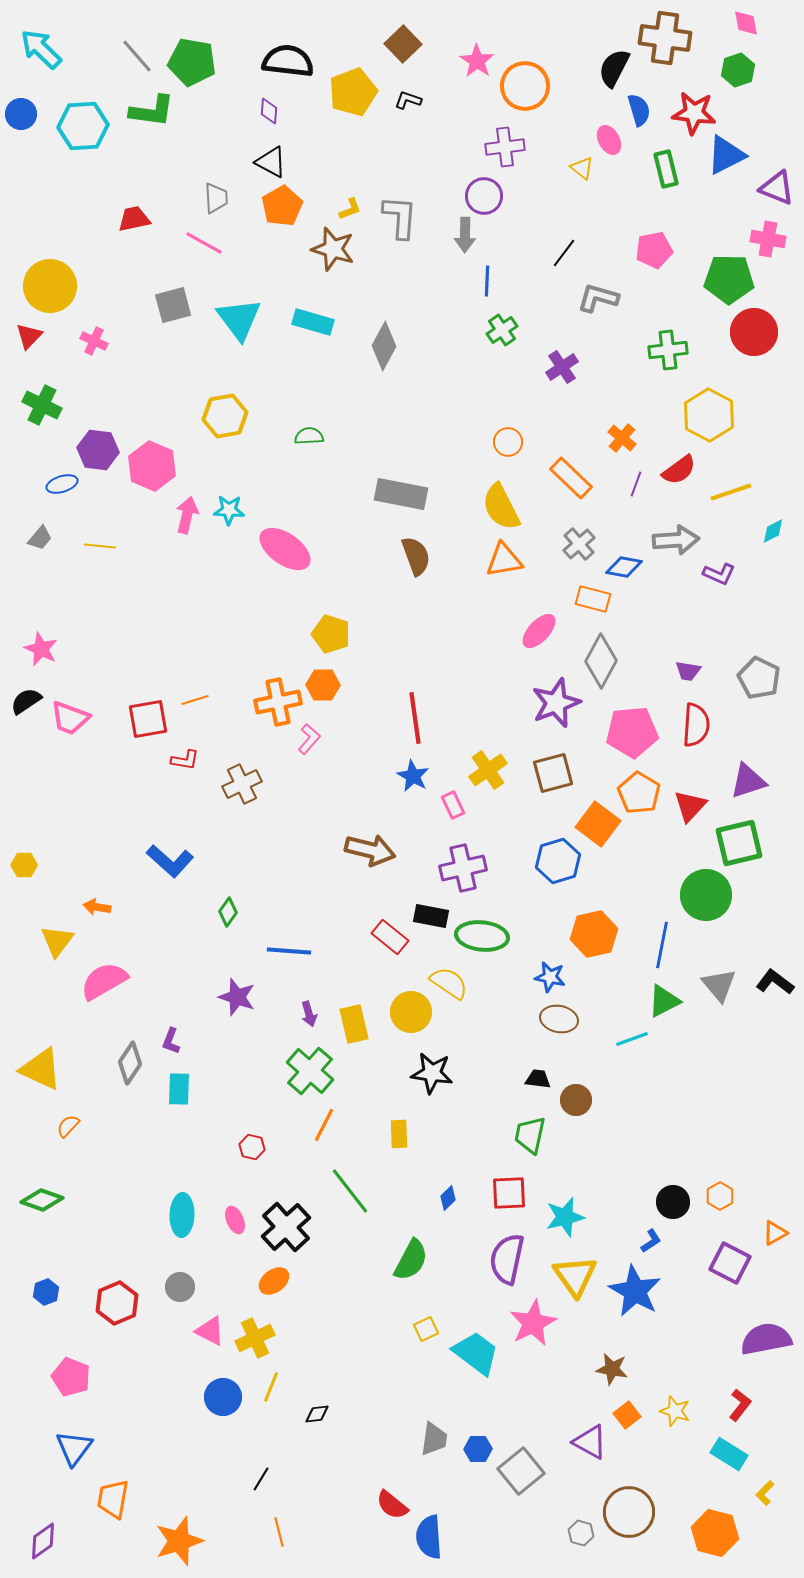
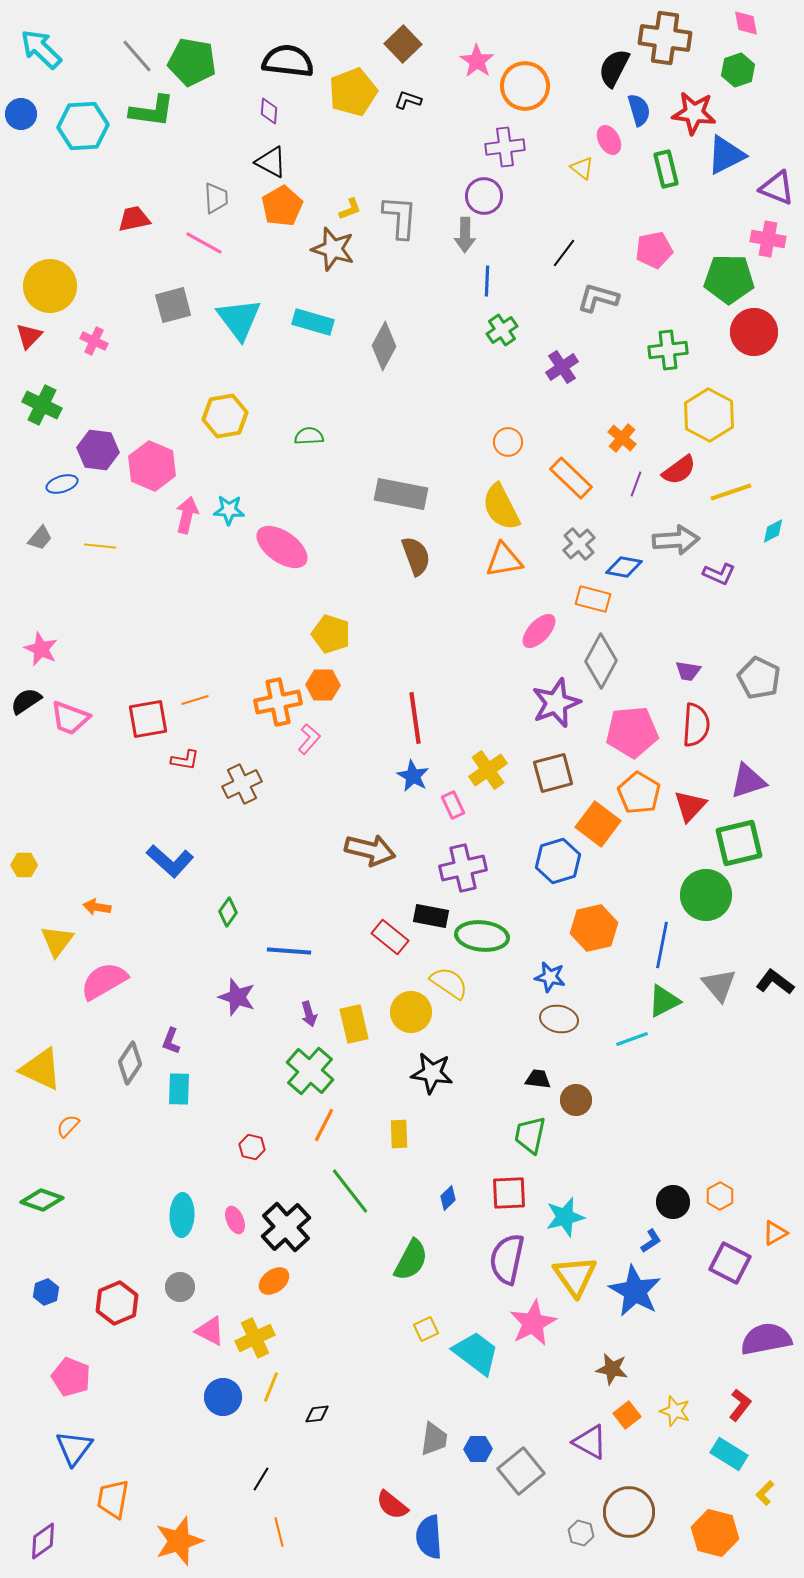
pink ellipse at (285, 549): moved 3 px left, 2 px up
orange hexagon at (594, 934): moved 6 px up
